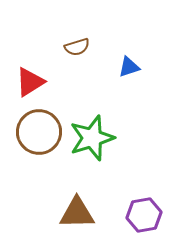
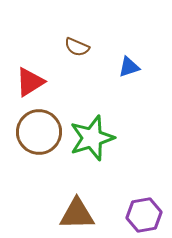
brown semicircle: rotated 40 degrees clockwise
brown triangle: moved 1 px down
